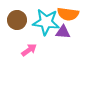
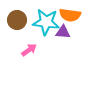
orange semicircle: moved 2 px right, 1 px down
